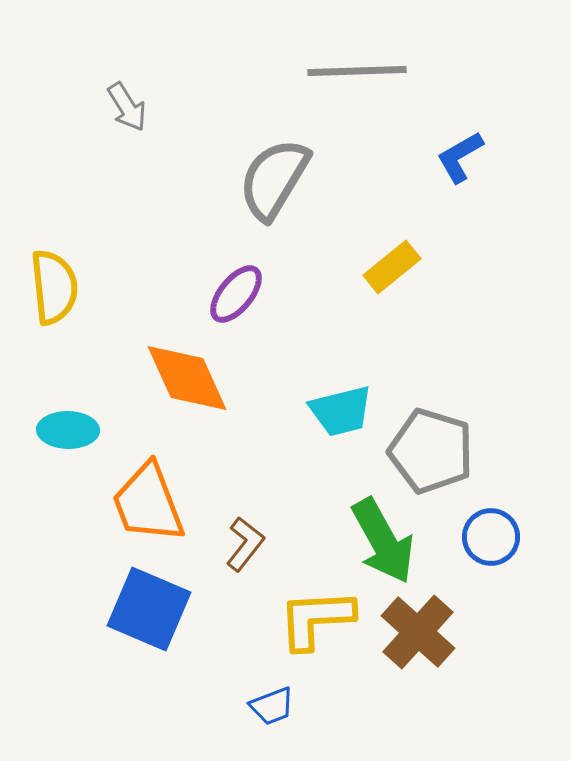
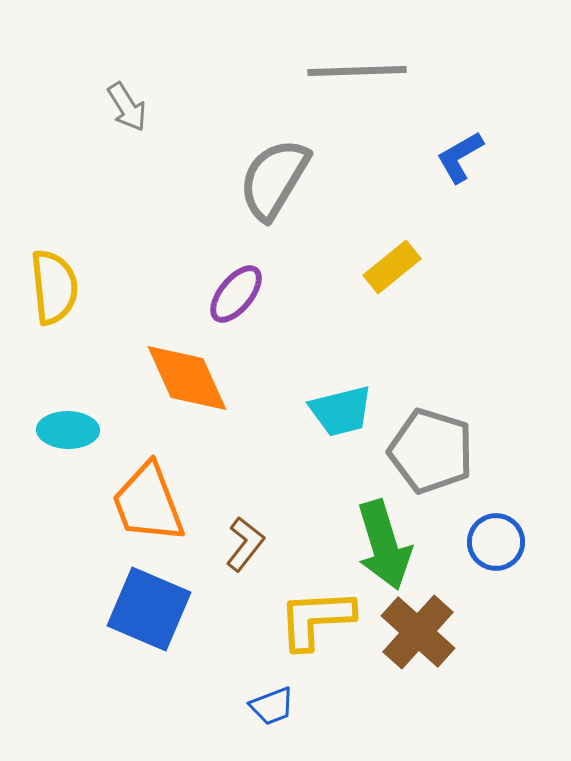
blue circle: moved 5 px right, 5 px down
green arrow: moved 1 px right, 4 px down; rotated 12 degrees clockwise
